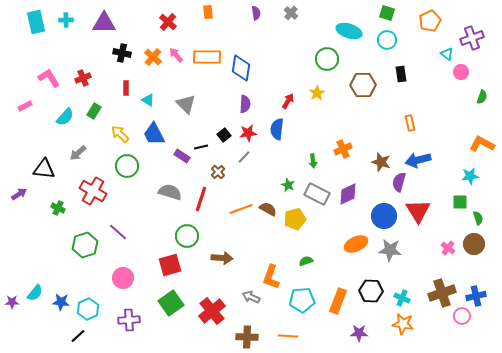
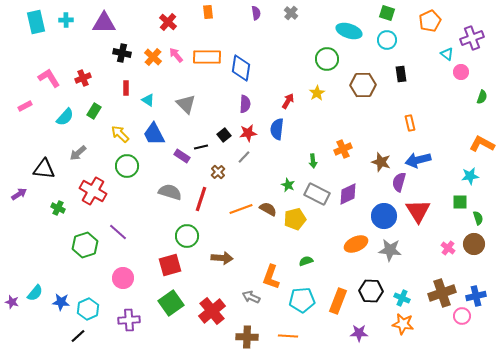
purple star at (12, 302): rotated 16 degrees clockwise
